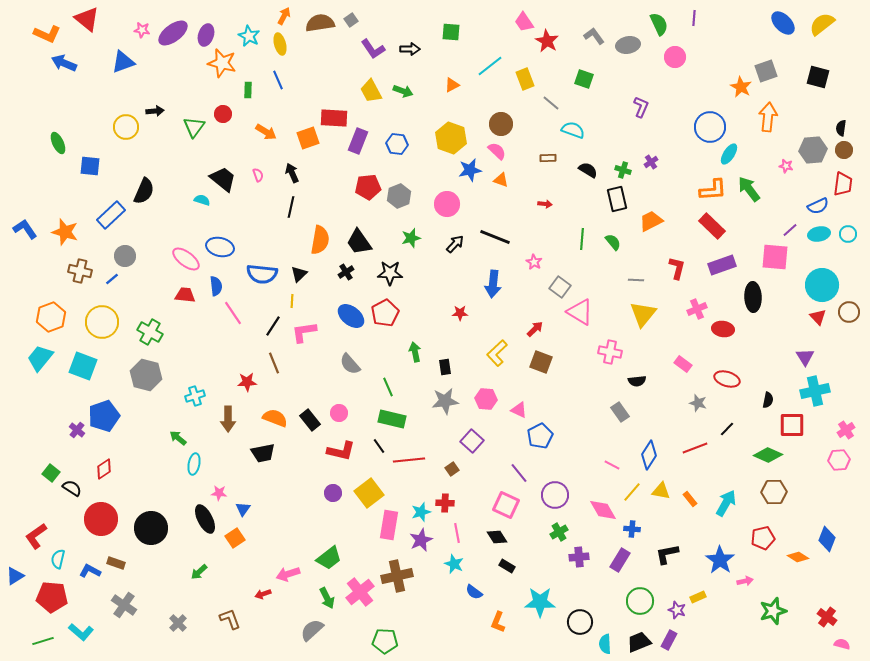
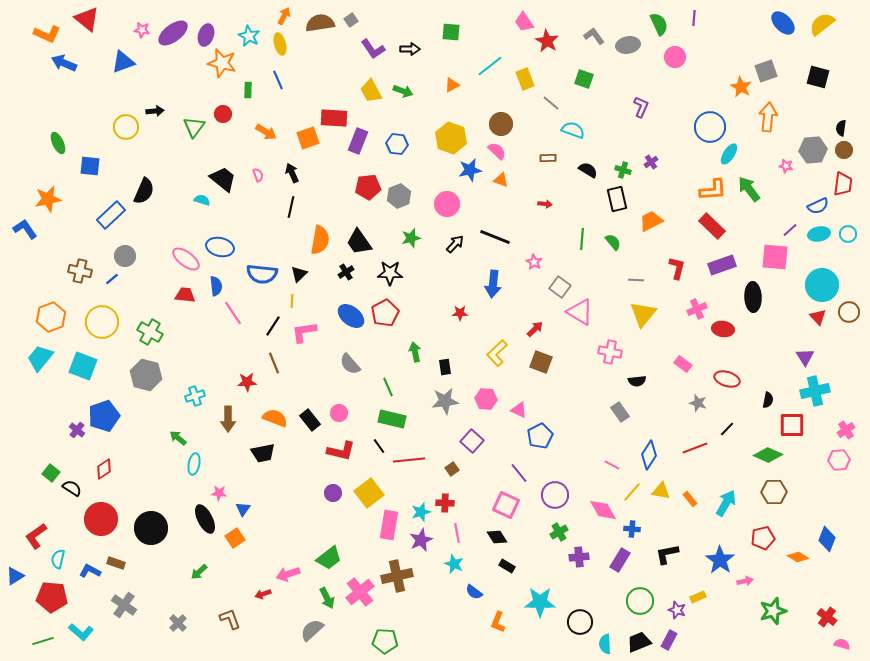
orange star at (65, 232): moved 17 px left, 33 px up; rotated 28 degrees counterclockwise
